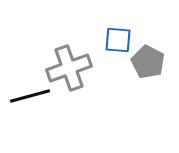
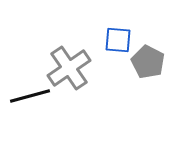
gray cross: rotated 15 degrees counterclockwise
